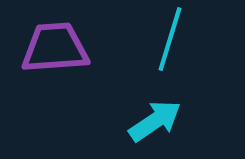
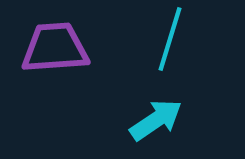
cyan arrow: moved 1 px right, 1 px up
